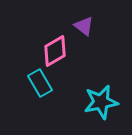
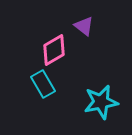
pink diamond: moved 1 px left, 1 px up
cyan rectangle: moved 3 px right, 1 px down
